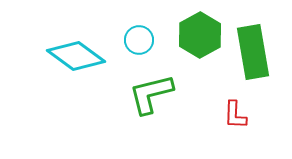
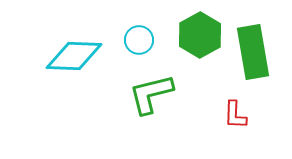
cyan diamond: moved 2 px left; rotated 34 degrees counterclockwise
